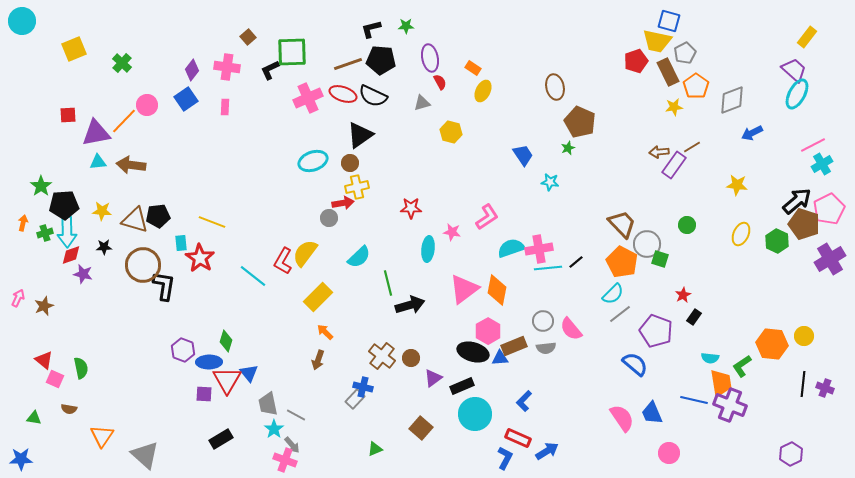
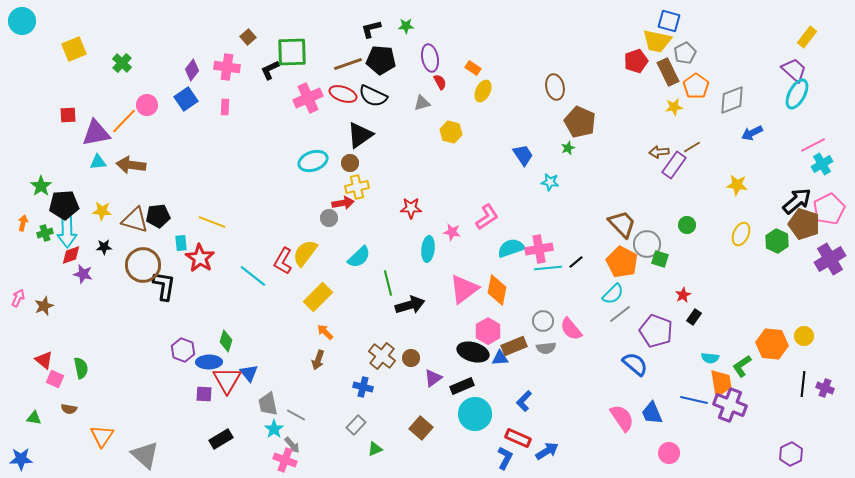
gray rectangle at (355, 399): moved 1 px right, 26 px down
